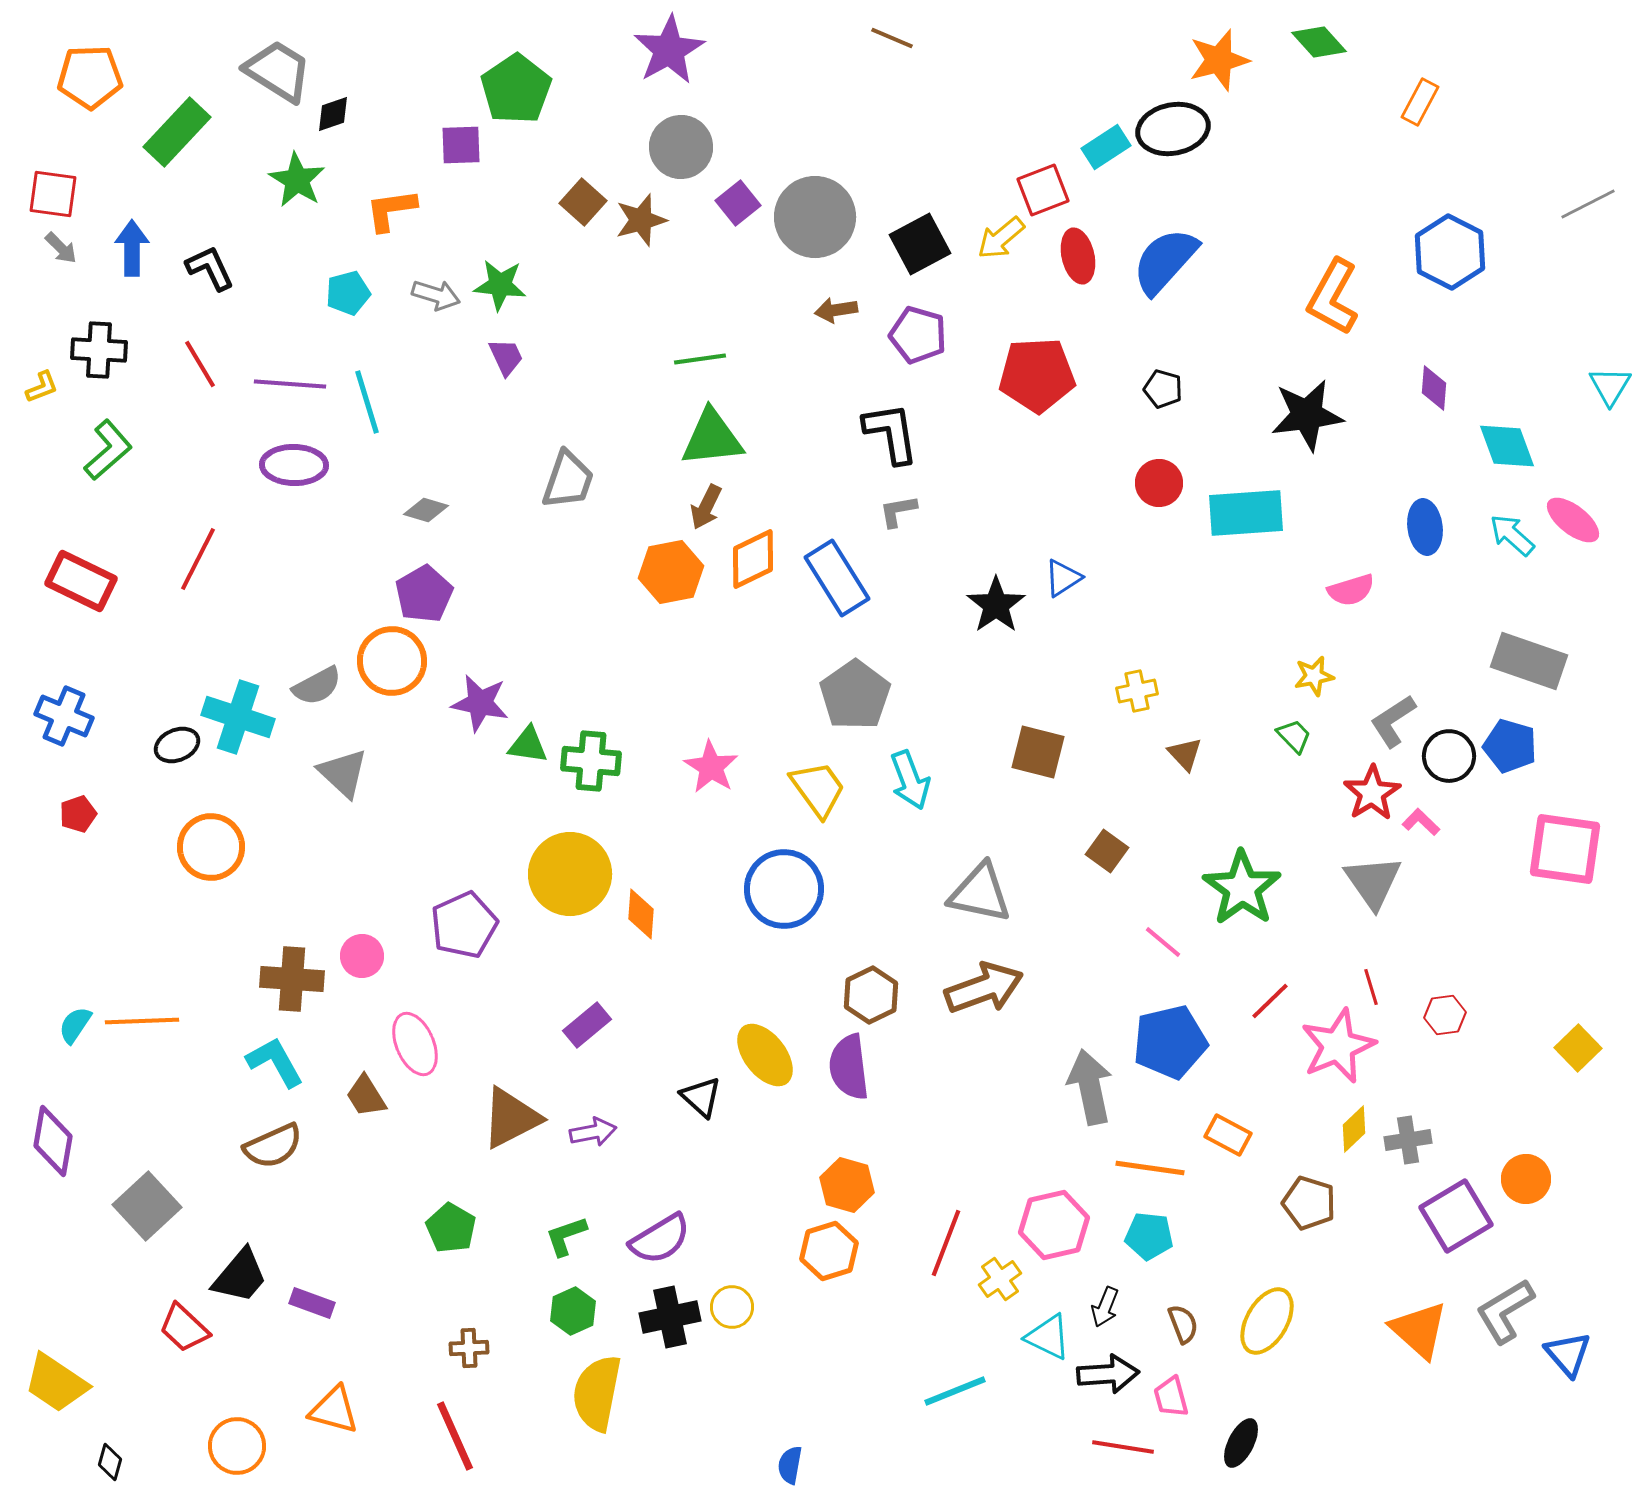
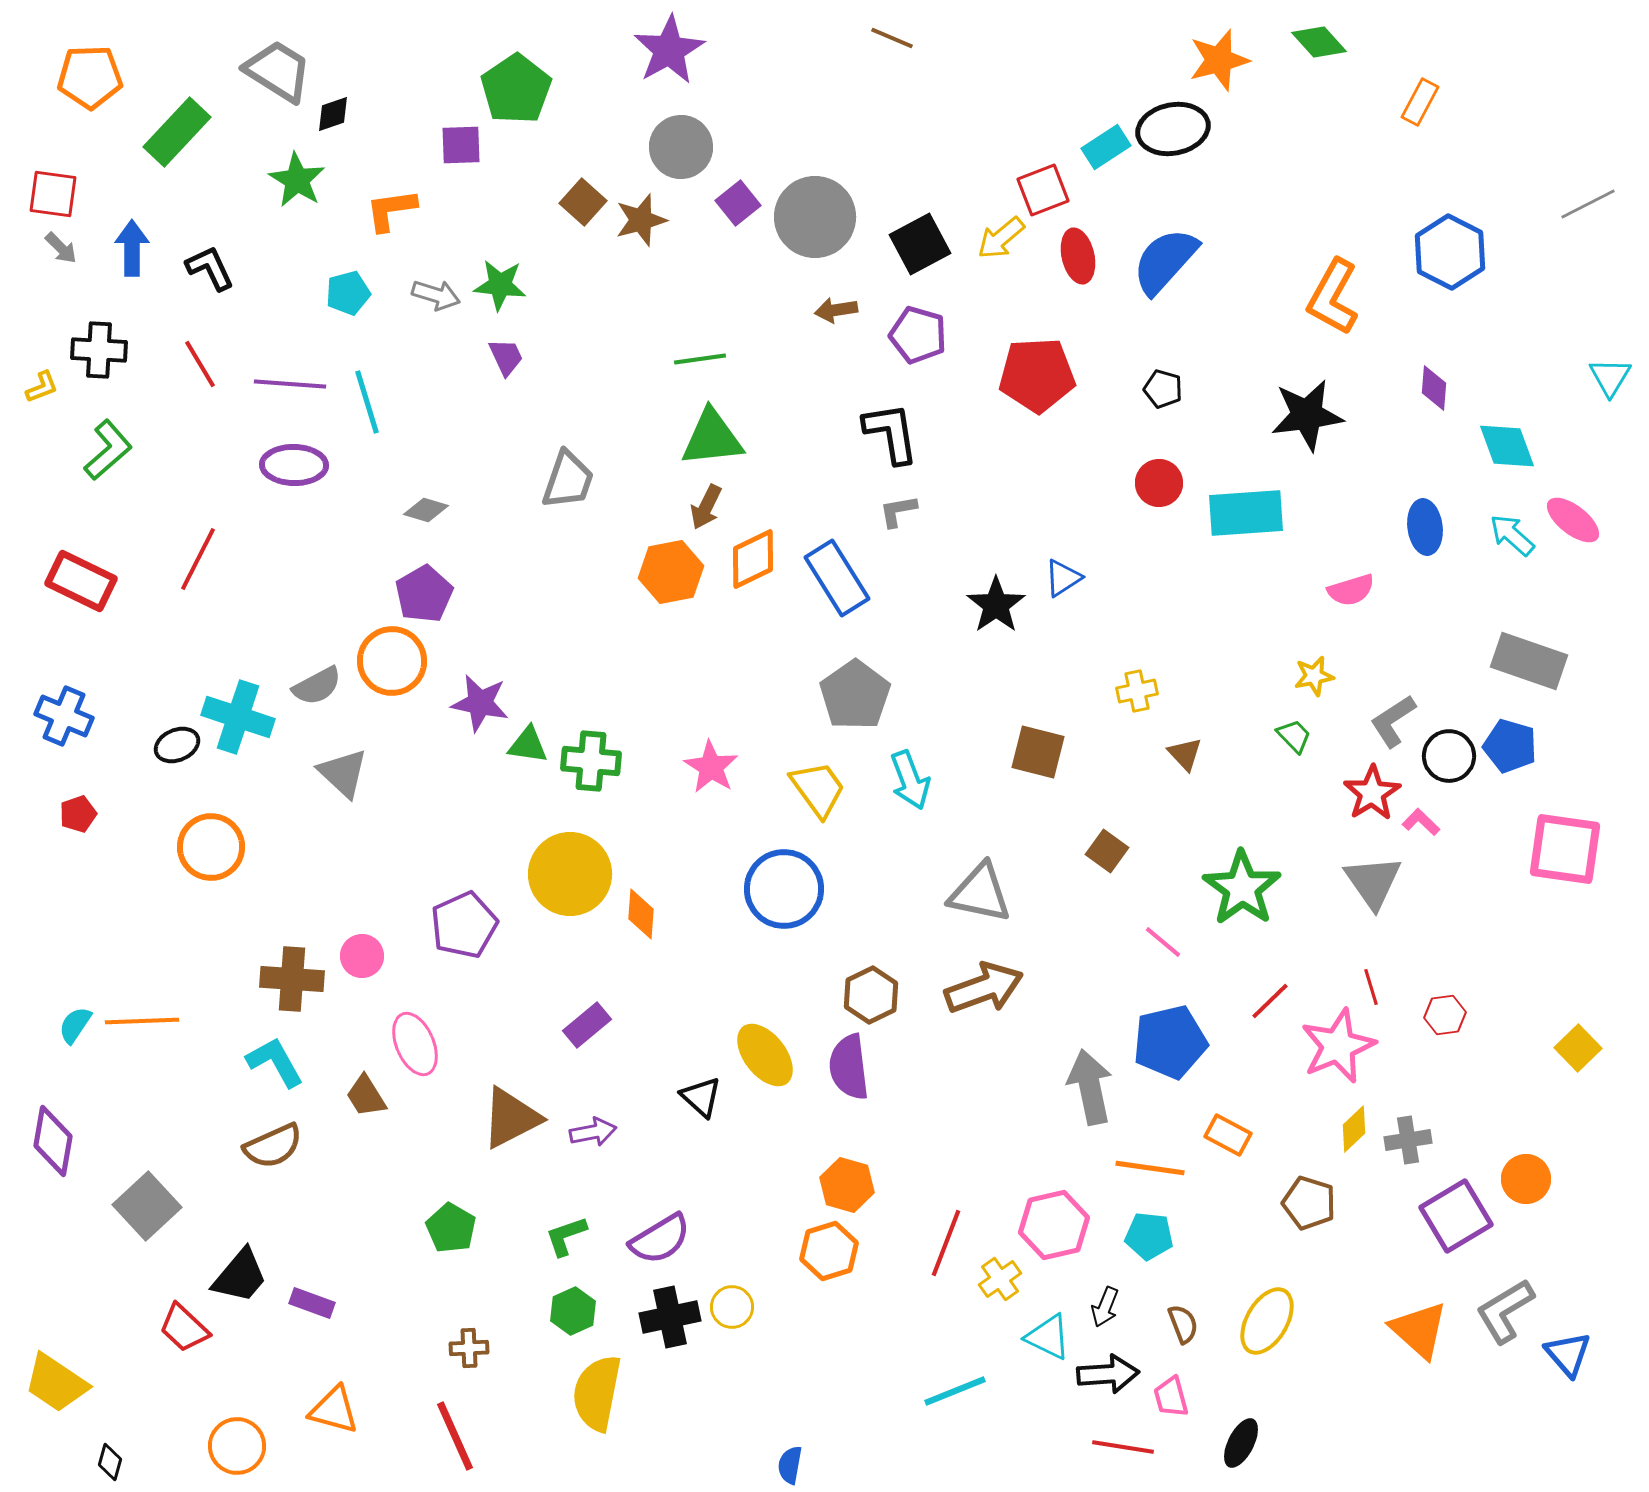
cyan triangle at (1610, 386): moved 9 px up
